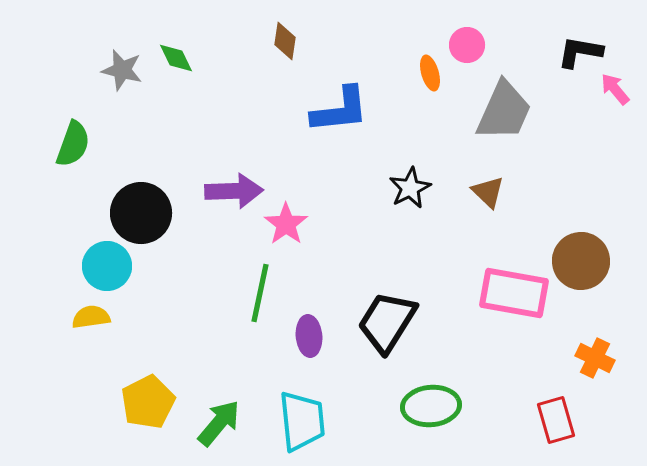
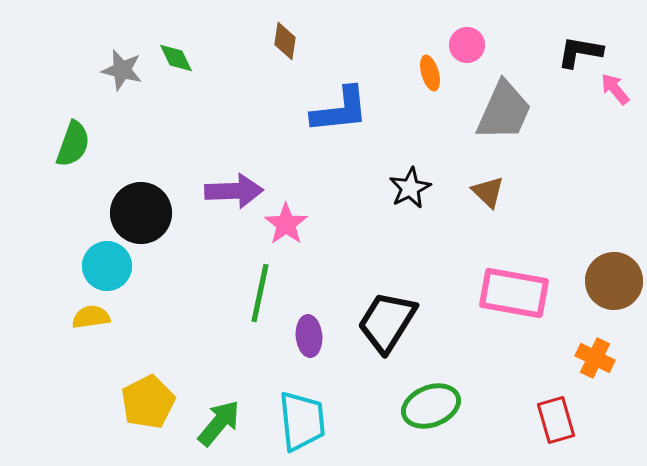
brown circle: moved 33 px right, 20 px down
green ellipse: rotated 16 degrees counterclockwise
